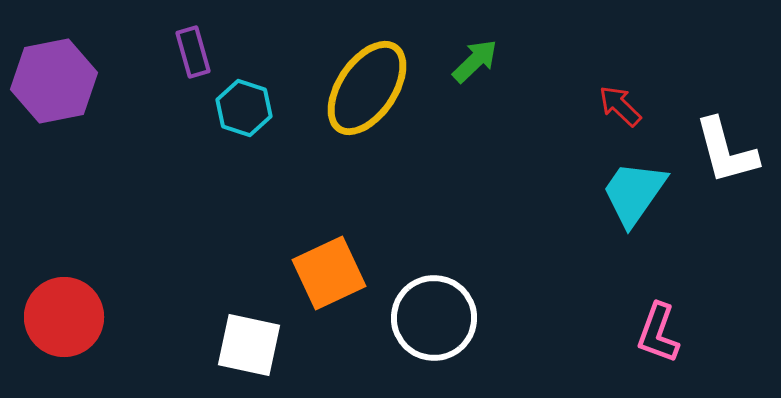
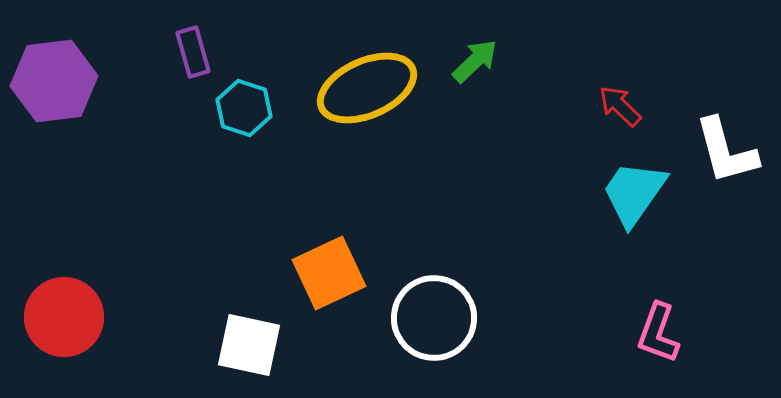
purple hexagon: rotated 4 degrees clockwise
yellow ellipse: rotated 32 degrees clockwise
